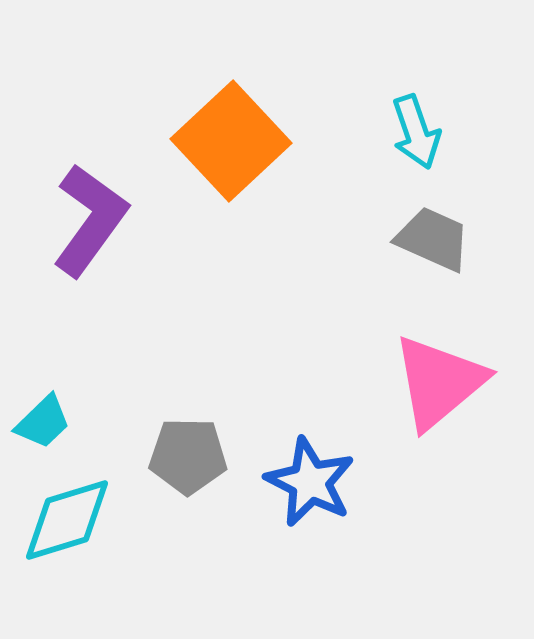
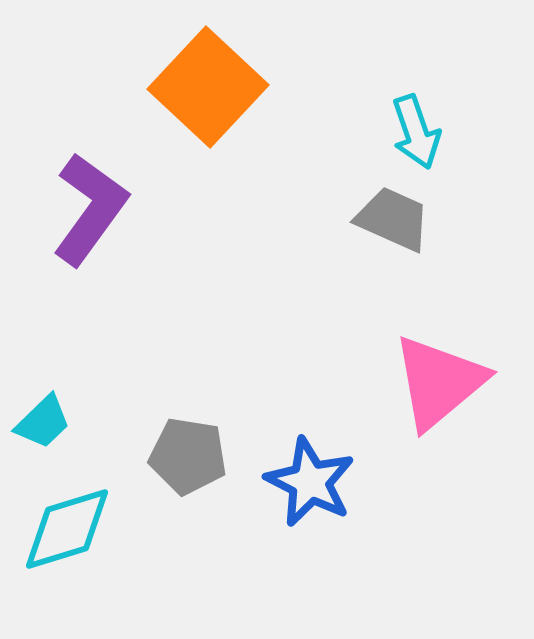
orange square: moved 23 px left, 54 px up; rotated 4 degrees counterclockwise
purple L-shape: moved 11 px up
gray trapezoid: moved 40 px left, 20 px up
gray pentagon: rotated 8 degrees clockwise
cyan diamond: moved 9 px down
